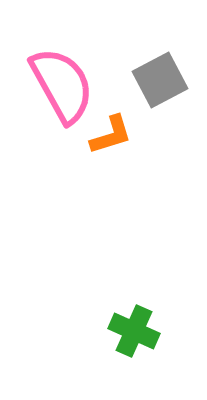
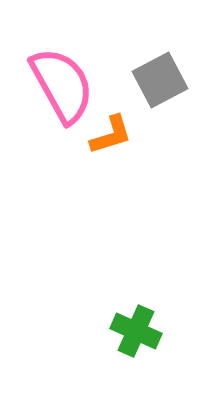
green cross: moved 2 px right
